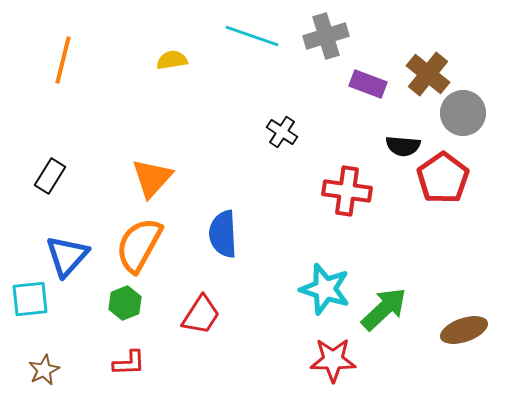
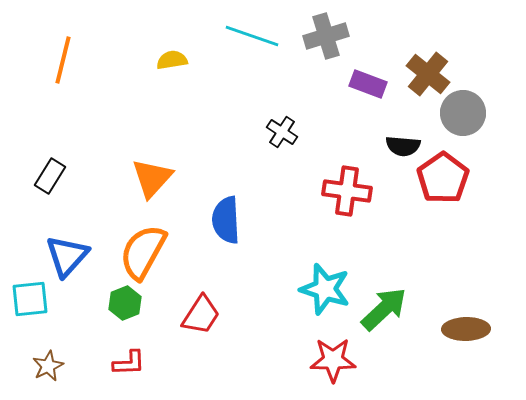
blue semicircle: moved 3 px right, 14 px up
orange semicircle: moved 4 px right, 7 px down
brown ellipse: moved 2 px right, 1 px up; rotated 18 degrees clockwise
brown star: moved 4 px right, 4 px up
